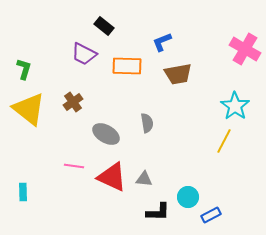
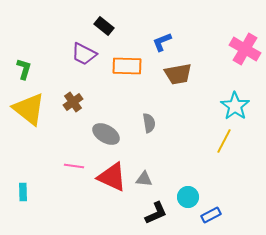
gray semicircle: moved 2 px right
black L-shape: moved 2 px left, 1 px down; rotated 25 degrees counterclockwise
